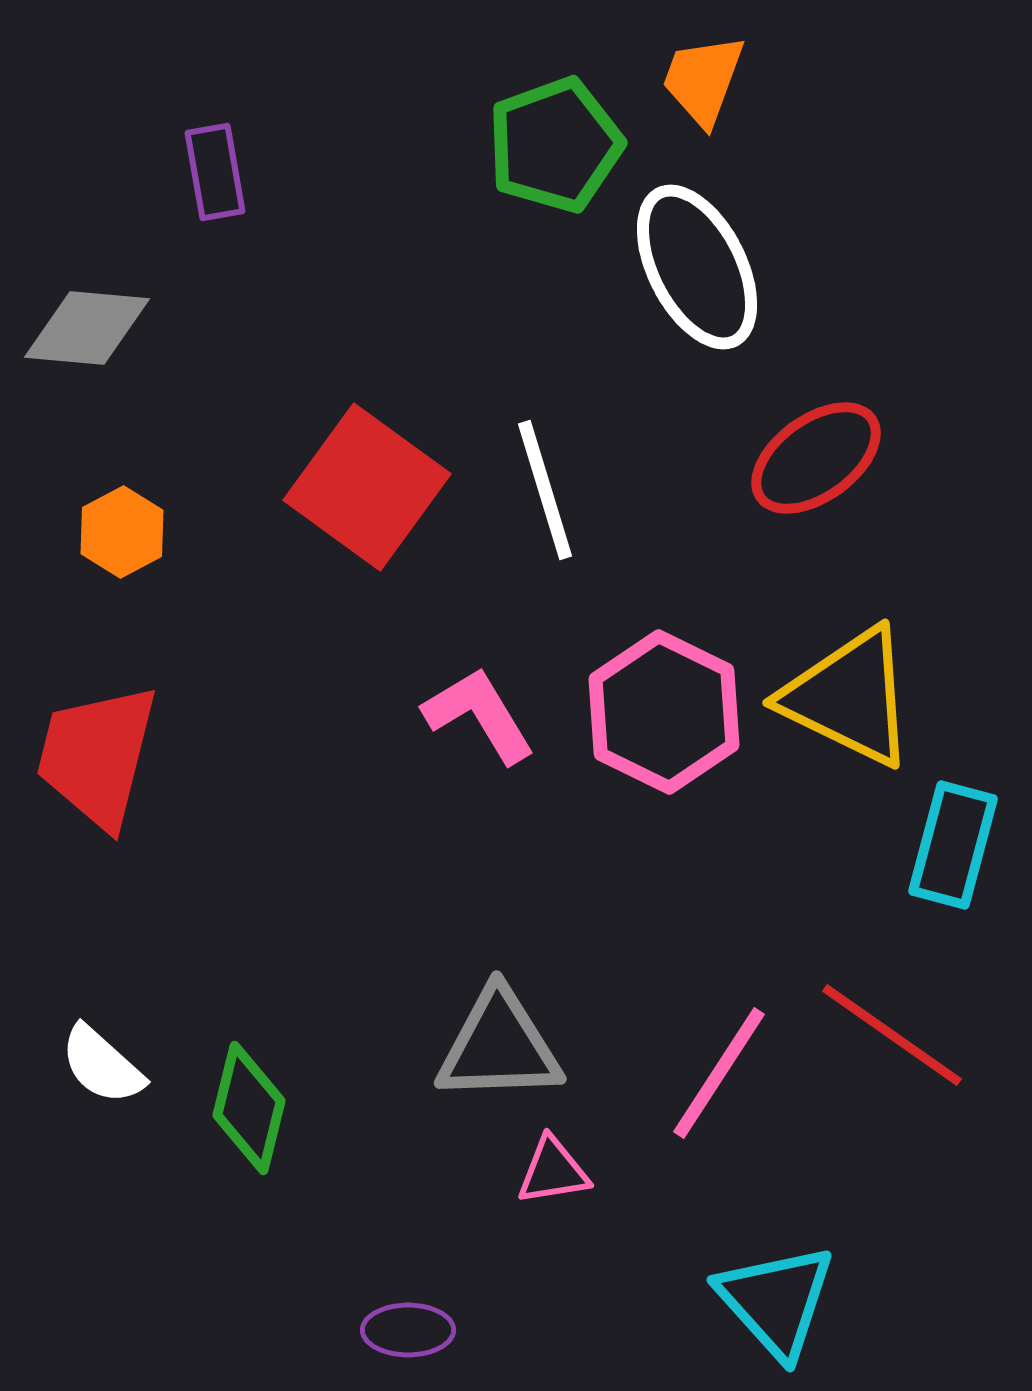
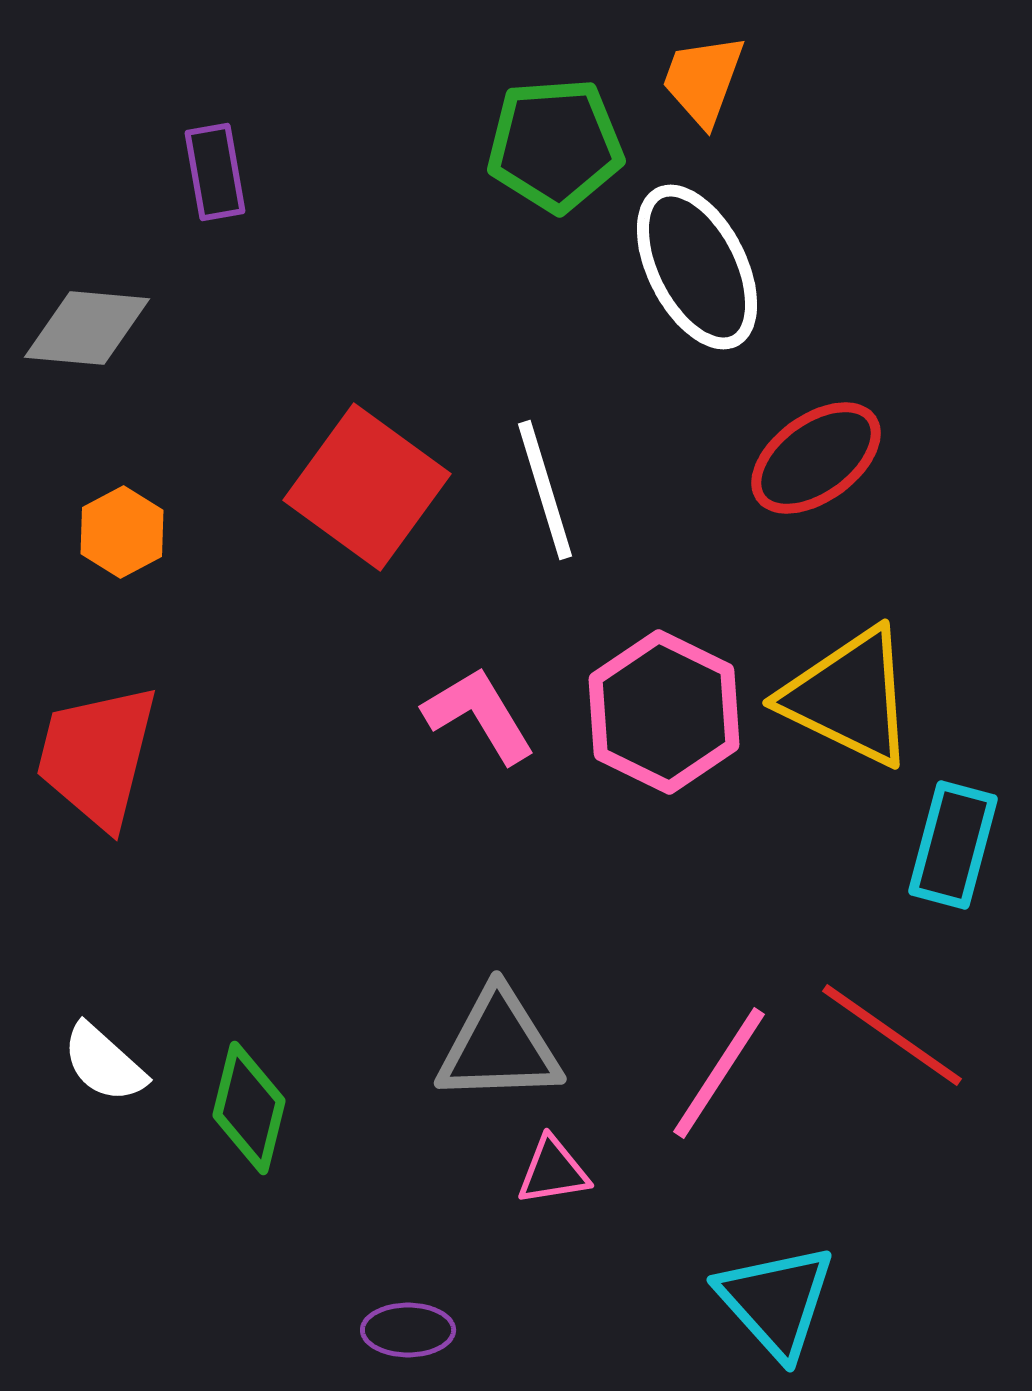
green pentagon: rotated 16 degrees clockwise
white semicircle: moved 2 px right, 2 px up
